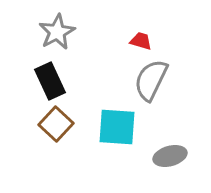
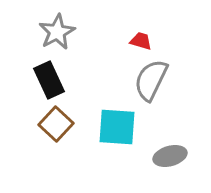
black rectangle: moved 1 px left, 1 px up
